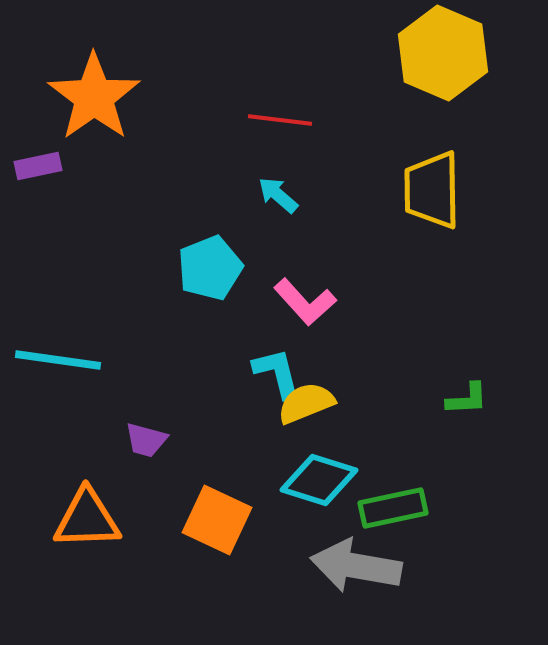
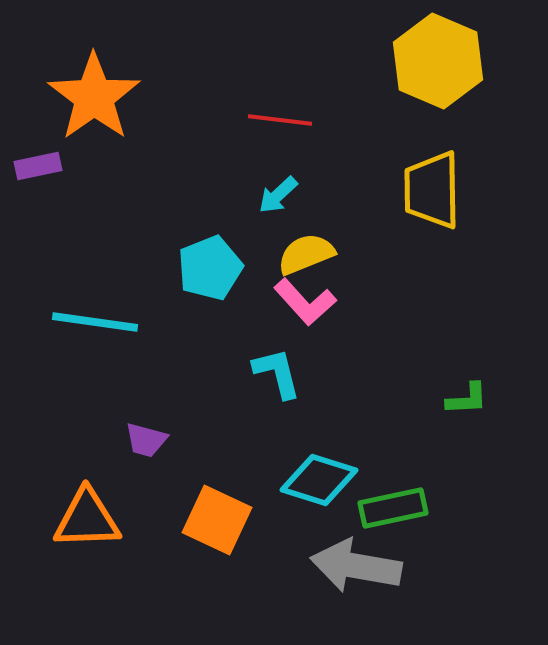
yellow hexagon: moved 5 px left, 8 px down
cyan arrow: rotated 84 degrees counterclockwise
cyan line: moved 37 px right, 38 px up
yellow semicircle: moved 149 px up
